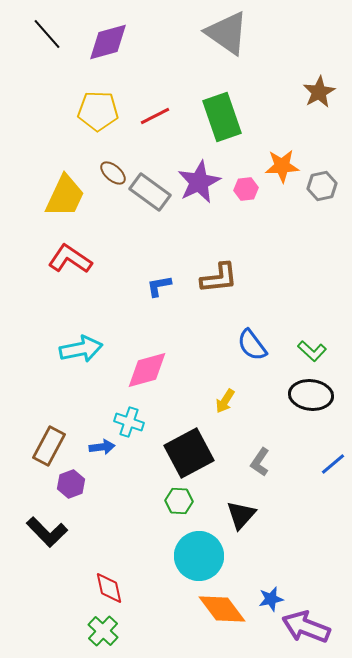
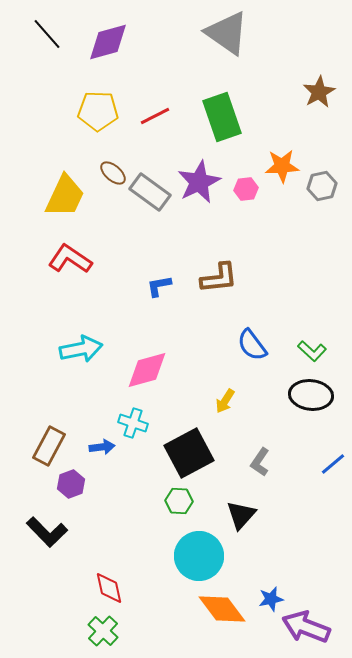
cyan cross: moved 4 px right, 1 px down
